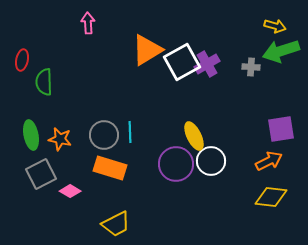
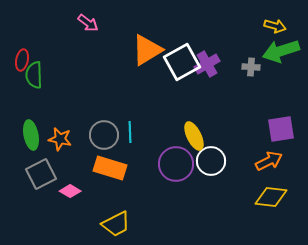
pink arrow: rotated 130 degrees clockwise
green semicircle: moved 10 px left, 7 px up
